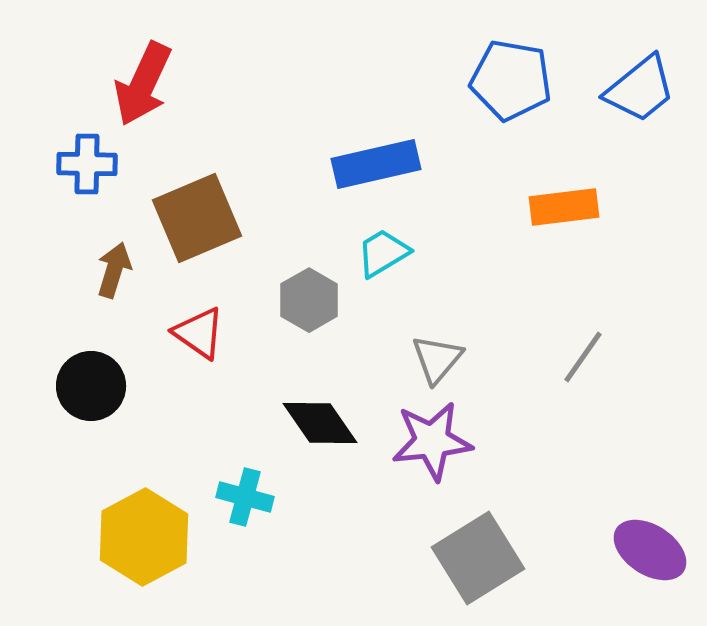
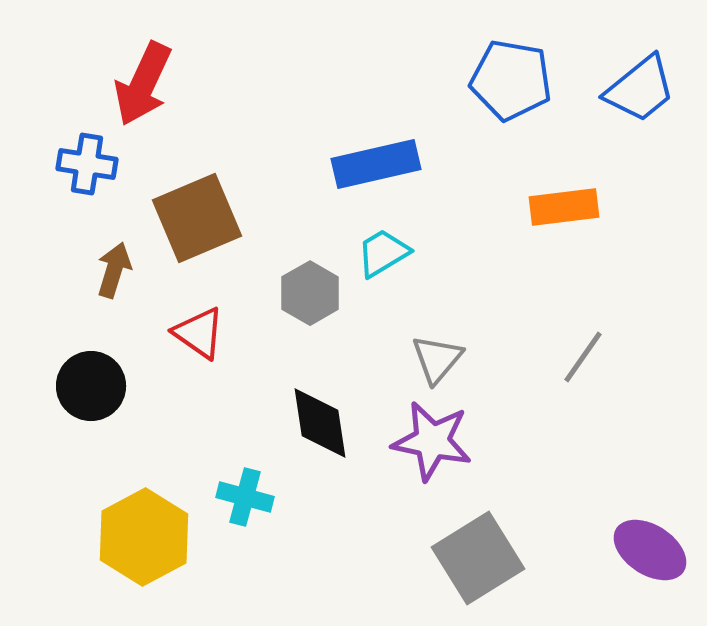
blue cross: rotated 8 degrees clockwise
gray hexagon: moved 1 px right, 7 px up
black diamond: rotated 26 degrees clockwise
purple star: rotated 18 degrees clockwise
